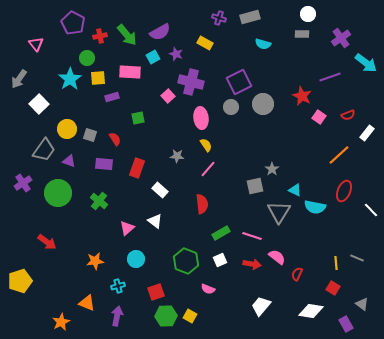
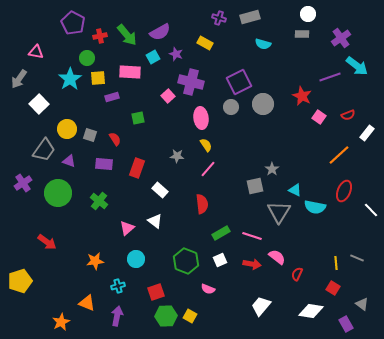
pink triangle at (36, 44): moved 8 px down; rotated 42 degrees counterclockwise
cyan arrow at (366, 63): moved 9 px left, 3 px down
